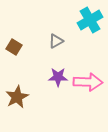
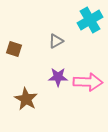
brown square: moved 2 px down; rotated 14 degrees counterclockwise
brown star: moved 9 px right, 2 px down; rotated 15 degrees counterclockwise
